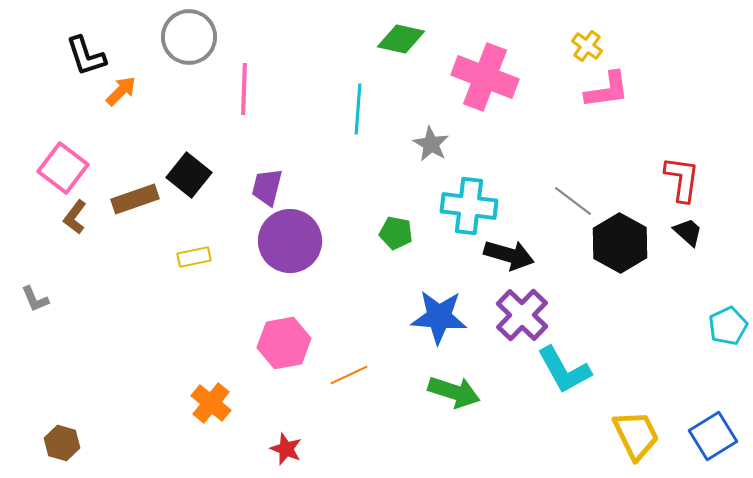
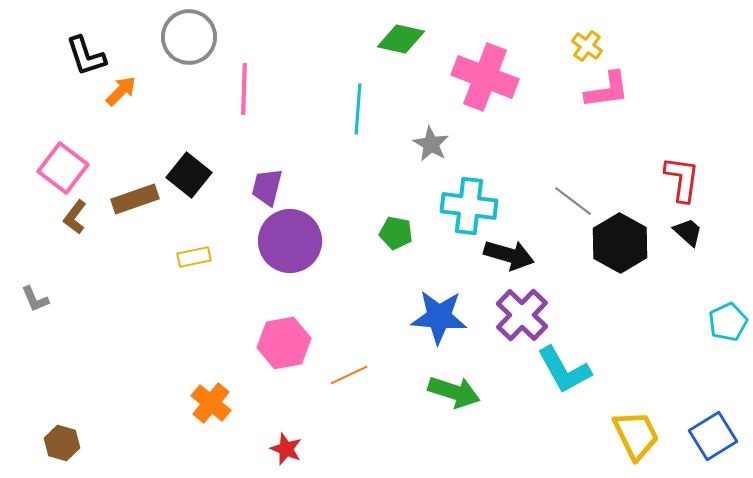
cyan pentagon: moved 4 px up
